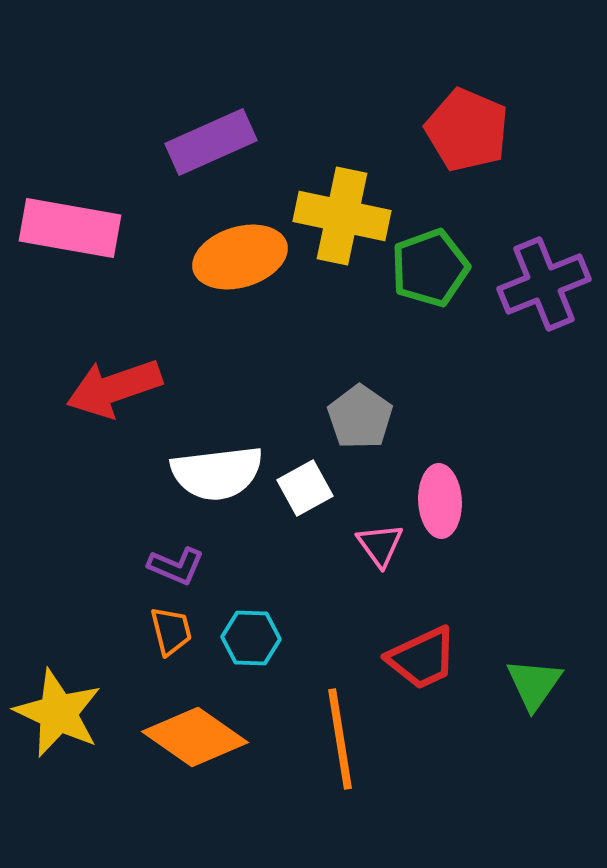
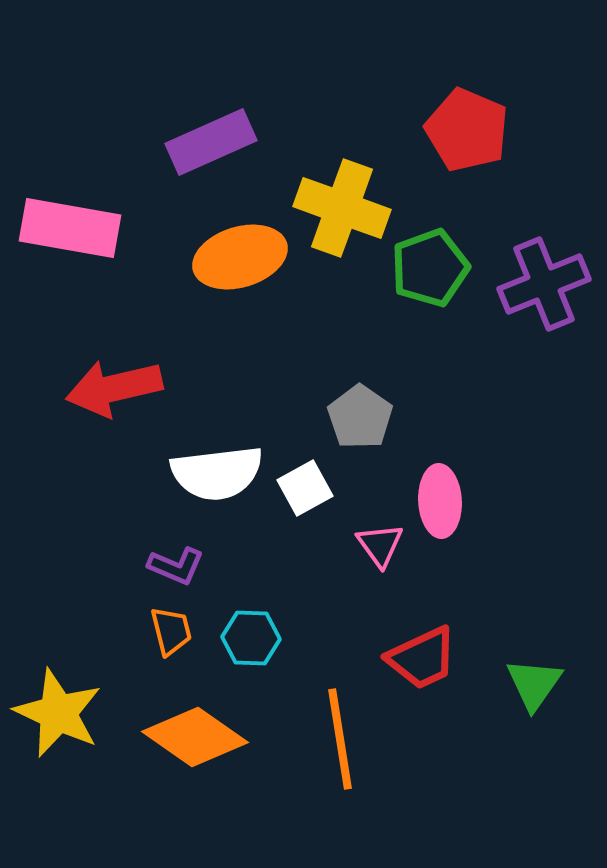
yellow cross: moved 8 px up; rotated 8 degrees clockwise
red arrow: rotated 6 degrees clockwise
